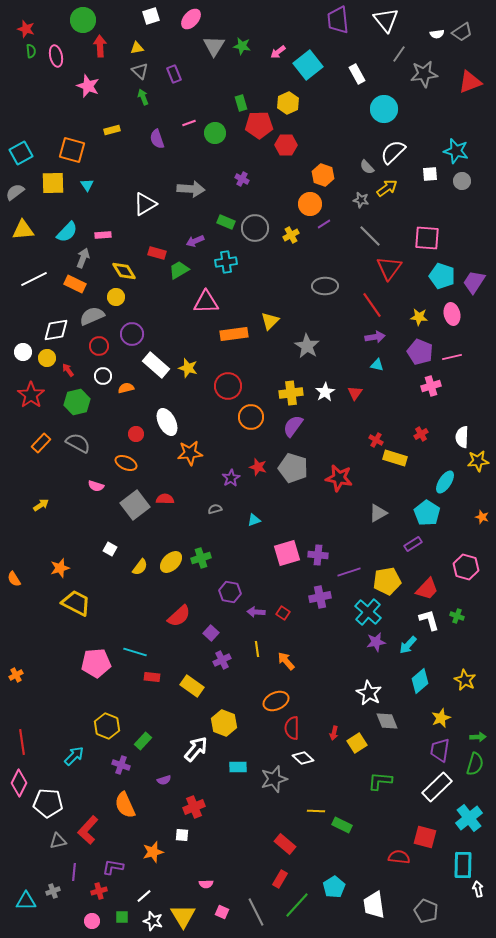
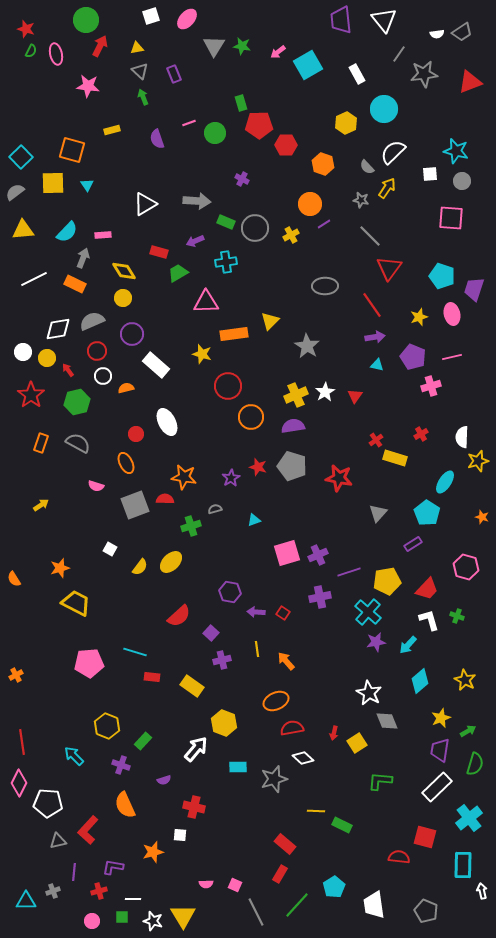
pink ellipse at (191, 19): moved 4 px left
green circle at (83, 20): moved 3 px right
purple trapezoid at (338, 20): moved 3 px right
white triangle at (386, 20): moved 2 px left
red arrow at (100, 46): rotated 30 degrees clockwise
green semicircle at (31, 51): rotated 32 degrees clockwise
pink ellipse at (56, 56): moved 2 px up
cyan square at (308, 65): rotated 8 degrees clockwise
pink star at (88, 86): rotated 15 degrees counterclockwise
yellow hexagon at (288, 103): moved 58 px right, 20 px down
cyan square at (21, 153): moved 4 px down; rotated 15 degrees counterclockwise
orange hexagon at (323, 175): moved 11 px up
yellow arrow at (387, 188): rotated 20 degrees counterclockwise
gray arrow at (191, 189): moved 6 px right, 12 px down
pink square at (427, 238): moved 24 px right, 20 px up
red rectangle at (157, 253): moved 2 px right, 1 px up
green trapezoid at (179, 270): moved 1 px left, 3 px down
purple trapezoid at (474, 282): moved 7 px down; rotated 15 degrees counterclockwise
yellow circle at (116, 297): moved 7 px right, 1 px down
gray semicircle at (92, 316): moved 5 px down
yellow star at (419, 317): rotated 24 degrees counterclockwise
white diamond at (56, 330): moved 2 px right, 1 px up
red circle at (99, 346): moved 2 px left, 5 px down
purple pentagon at (420, 352): moved 7 px left, 5 px down
yellow star at (188, 368): moved 14 px right, 14 px up
yellow cross at (291, 393): moved 5 px right, 2 px down; rotated 15 degrees counterclockwise
red triangle at (355, 393): moved 3 px down
purple semicircle at (293, 426): rotated 45 degrees clockwise
red cross at (376, 440): rotated 24 degrees clockwise
orange rectangle at (41, 443): rotated 24 degrees counterclockwise
orange star at (190, 453): moved 6 px left, 24 px down; rotated 15 degrees clockwise
yellow star at (478, 461): rotated 10 degrees counterclockwise
orange ellipse at (126, 463): rotated 40 degrees clockwise
gray pentagon at (293, 468): moved 1 px left, 2 px up
gray square at (135, 505): rotated 16 degrees clockwise
gray triangle at (378, 513): rotated 18 degrees counterclockwise
purple cross at (318, 555): rotated 30 degrees counterclockwise
green cross at (201, 558): moved 10 px left, 32 px up
purple cross at (222, 660): rotated 12 degrees clockwise
pink pentagon at (96, 663): moved 7 px left
red semicircle at (292, 728): rotated 80 degrees clockwise
green arrow at (478, 737): moved 10 px left, 6 px up; rotated 28 degrees counterclockwise
cyan arrow at (74, 756): rotated 90 degrees counterclockwise
red cross at (194, 807): rotated 35 degrees clockwise
white square at (182, 835): moved 2 px left
red rectangle at (280, 879): moved 5 px up
white arrow at (478, 889): moved 4 px right, 2 px down
white line at (144, 896): moved 11 px left, 3 px down; rotated 42 degrees clockwise
pink square at (222, 912): moved 13 px right, 27 px up
